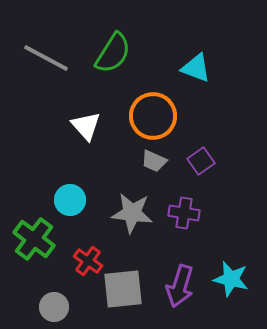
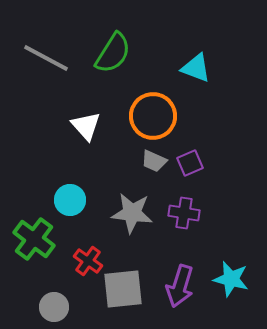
purple square: moved 11 px left, 2 px down; rotated 12 degrees clockwise
